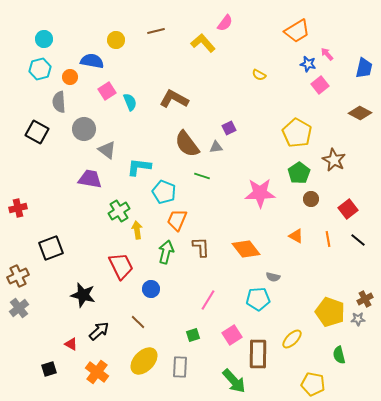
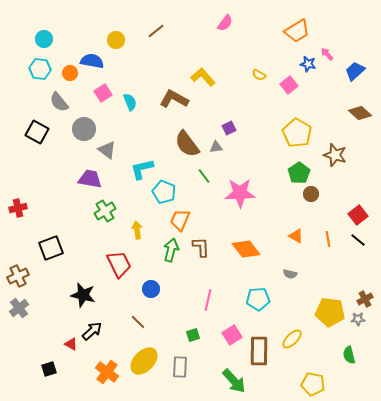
brown line at (156, 31): rotated 24 degrees counterclockwise
yellow L-shape at (203, 43): moved 34 px down
blue trapezoid at (364, 68): moved 9 px left, 3 px down; rotated 145 degrees counterclockwise
cyan hexagon at (40, 69): rotated 20 degrees clockwise
orange circle at (70, 77): moved 4 px up
pink square at (320, 85): moved 31 px left
pink square at (107, 91): moved 4 px left, 2 px down
gray semicircle at (59, 102): rotated 35 degrees counterclockwise
brown diamond at (360, 113): rotated 15 degrees clockwise
brown star at (334, 160): moved 1 px right, 5 px up; rotated 10 degrees counterclockwise
cyan L-shape at (139, 167): moved 3 px right, 2 px down; rotated 20 degrees counterclockwise
green line at (202, 176): moved 2 px right; rotated 35 degrees clockwise
pink star at (260, 193): moved 20 px left
brown circle at (311, 199): moved 5 px up
red square at (348, 209): moved 10 px right, 6 px down
green cross at (119, 211): moved 14 px left
orange trapezoid at (177, 220): moved 3 px right
green arrow at (166, 252): moved 5 px right, 2 px up
red trapezoid at (121, 266): moved 2 px left, 2 px up
gray semicircle at (273, 277): moved 17 px right, 3 px up
pink line at (208, 300): rotated 20 degrees counterclockwise
yellow pentagon at (330, 312): rotated 12 degrees counterclockwise
black arrow at (99, 331): moved 7 px left
brown rectangle at (258, 354): moved 1 px right, 3 px up
green semicircle at (339, 355): moved 10 px right
orange cross at (97, 372): moved 10 px right
